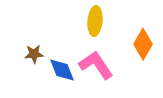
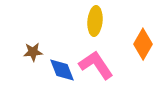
brown star: moved 1 px left, 2 px up
